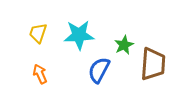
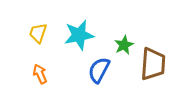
cyan star: rotated 8 degrees counterclockwise
